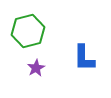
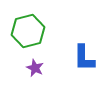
purple star: moved 1 px left; rotated 18 degrees counterclockwise
